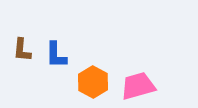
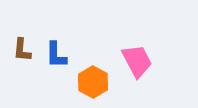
pink trapezoid: moved 1 px left, 25 px up; rotated 78 degrees clockwise
